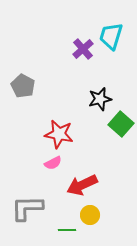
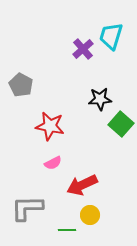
gray pentagon: moved 2 px left, 1 px up
black star: rotated 10 degrees clockwise
red star: moved 9 px left, 8 px up
